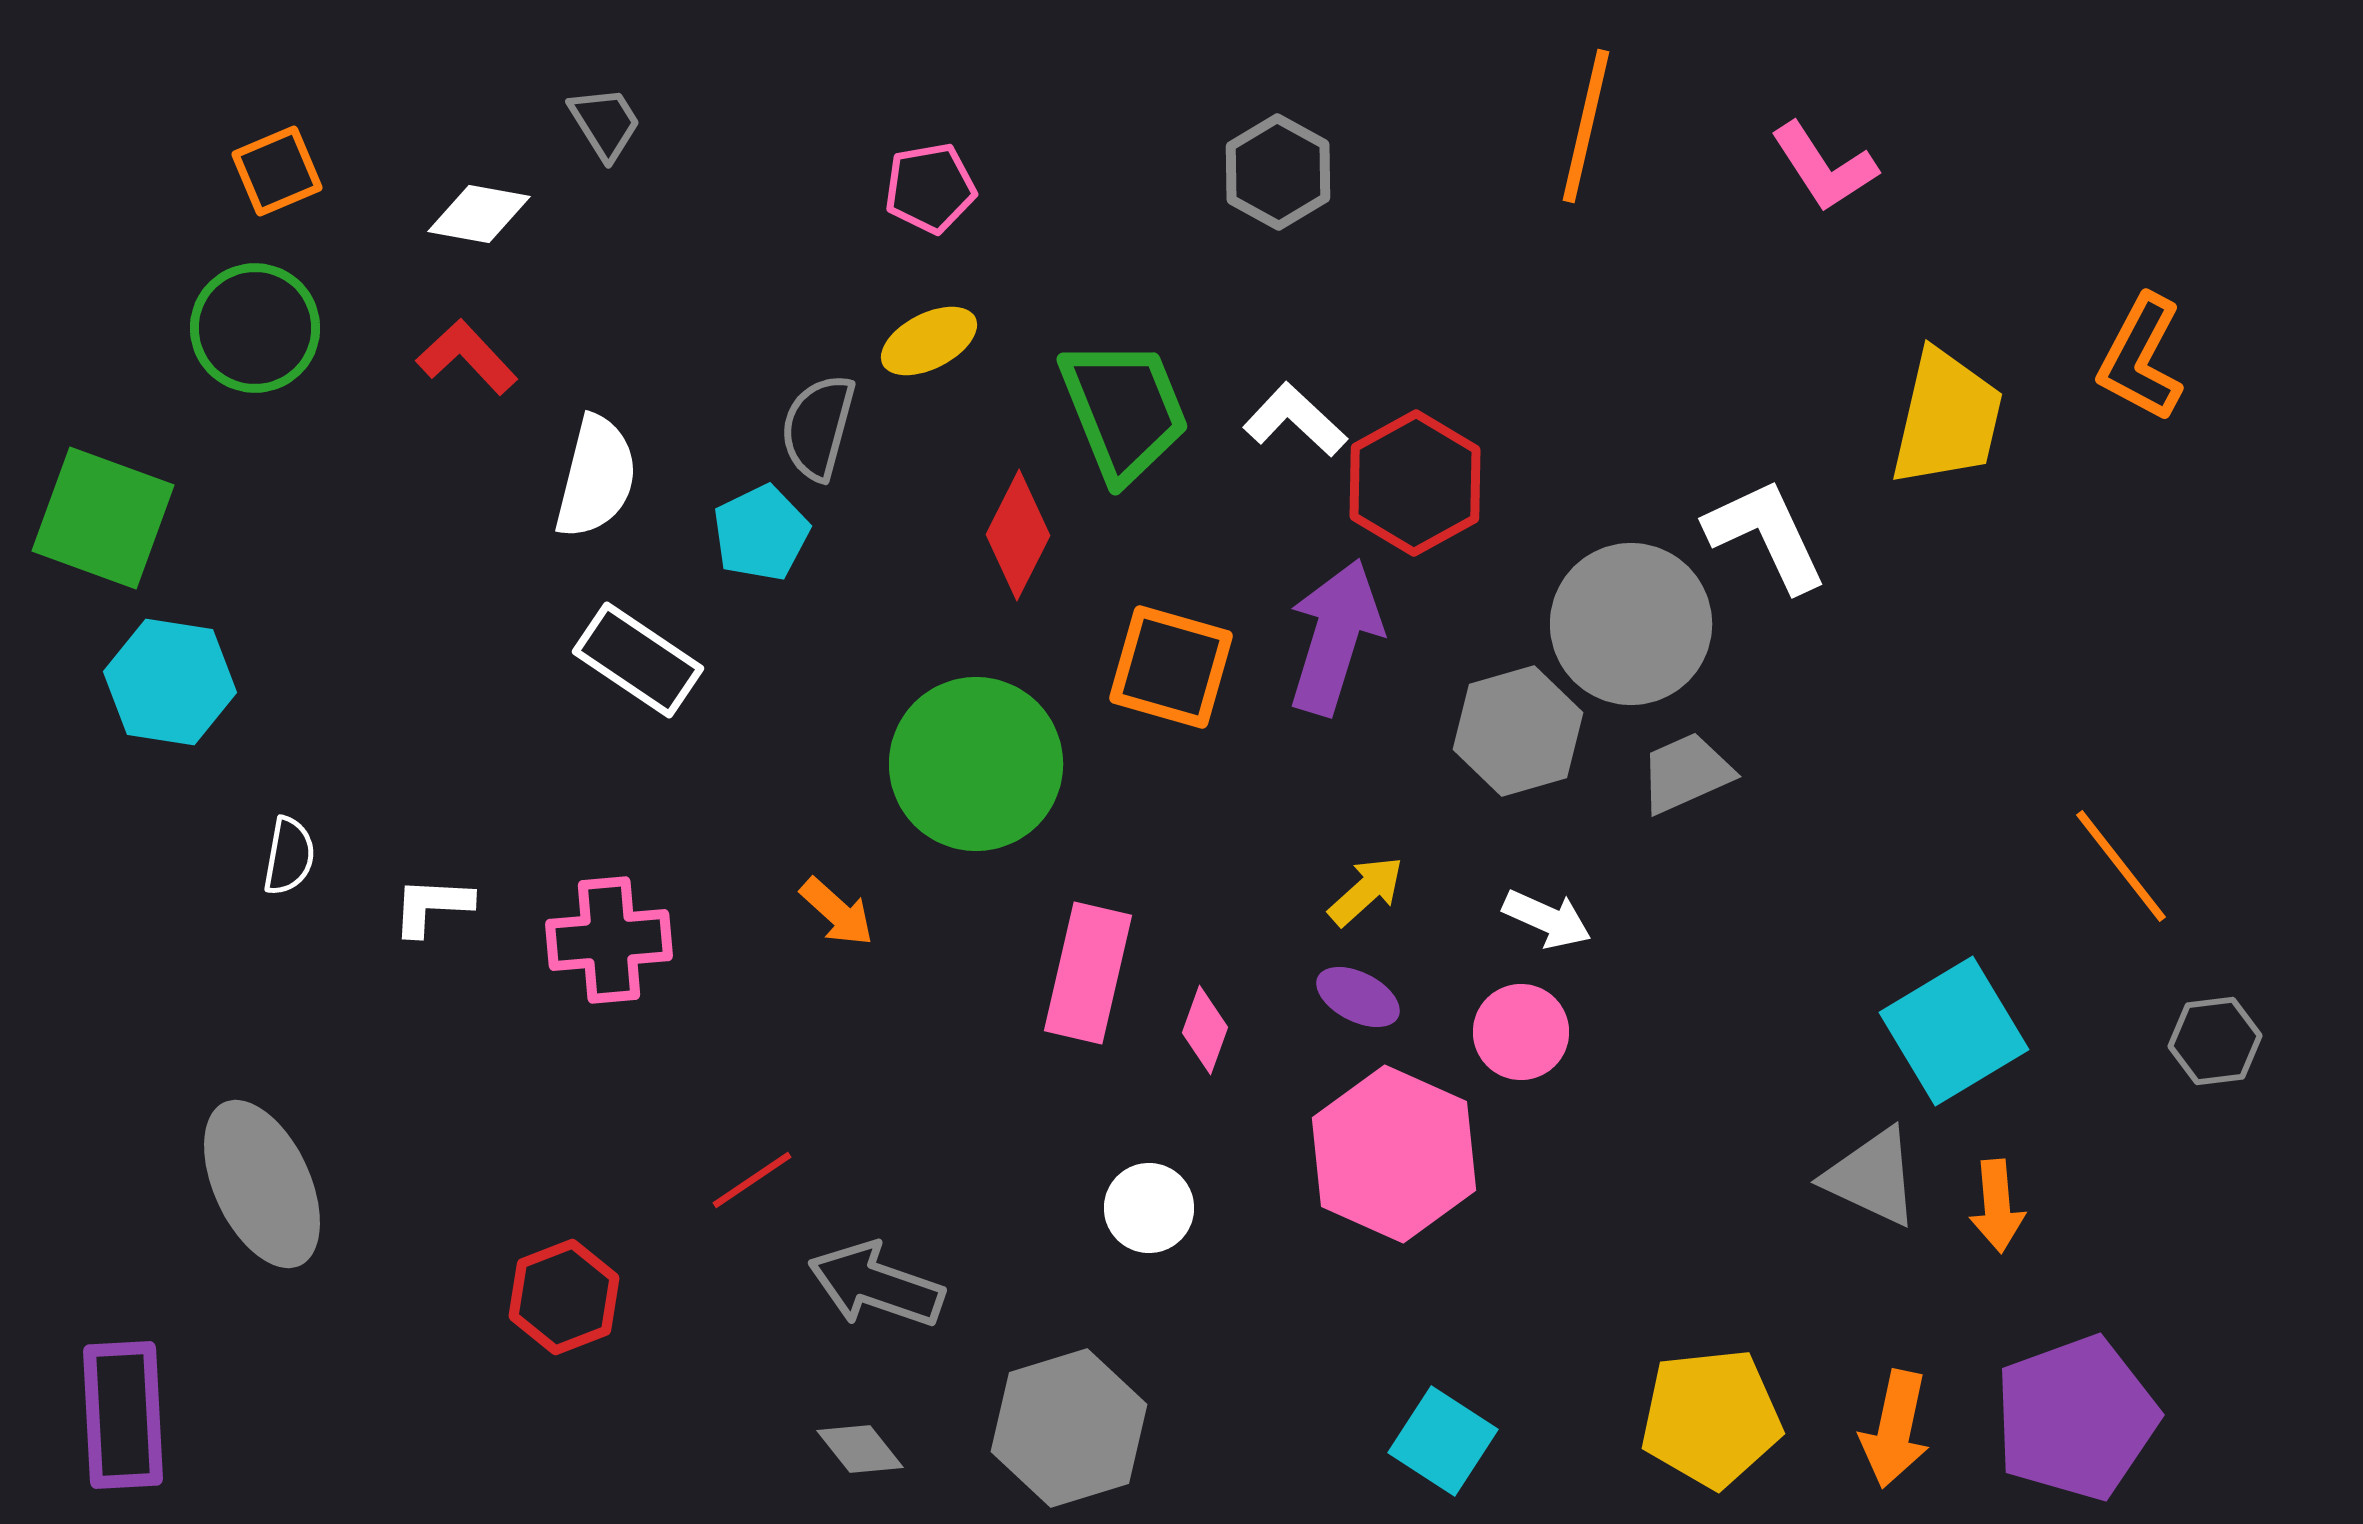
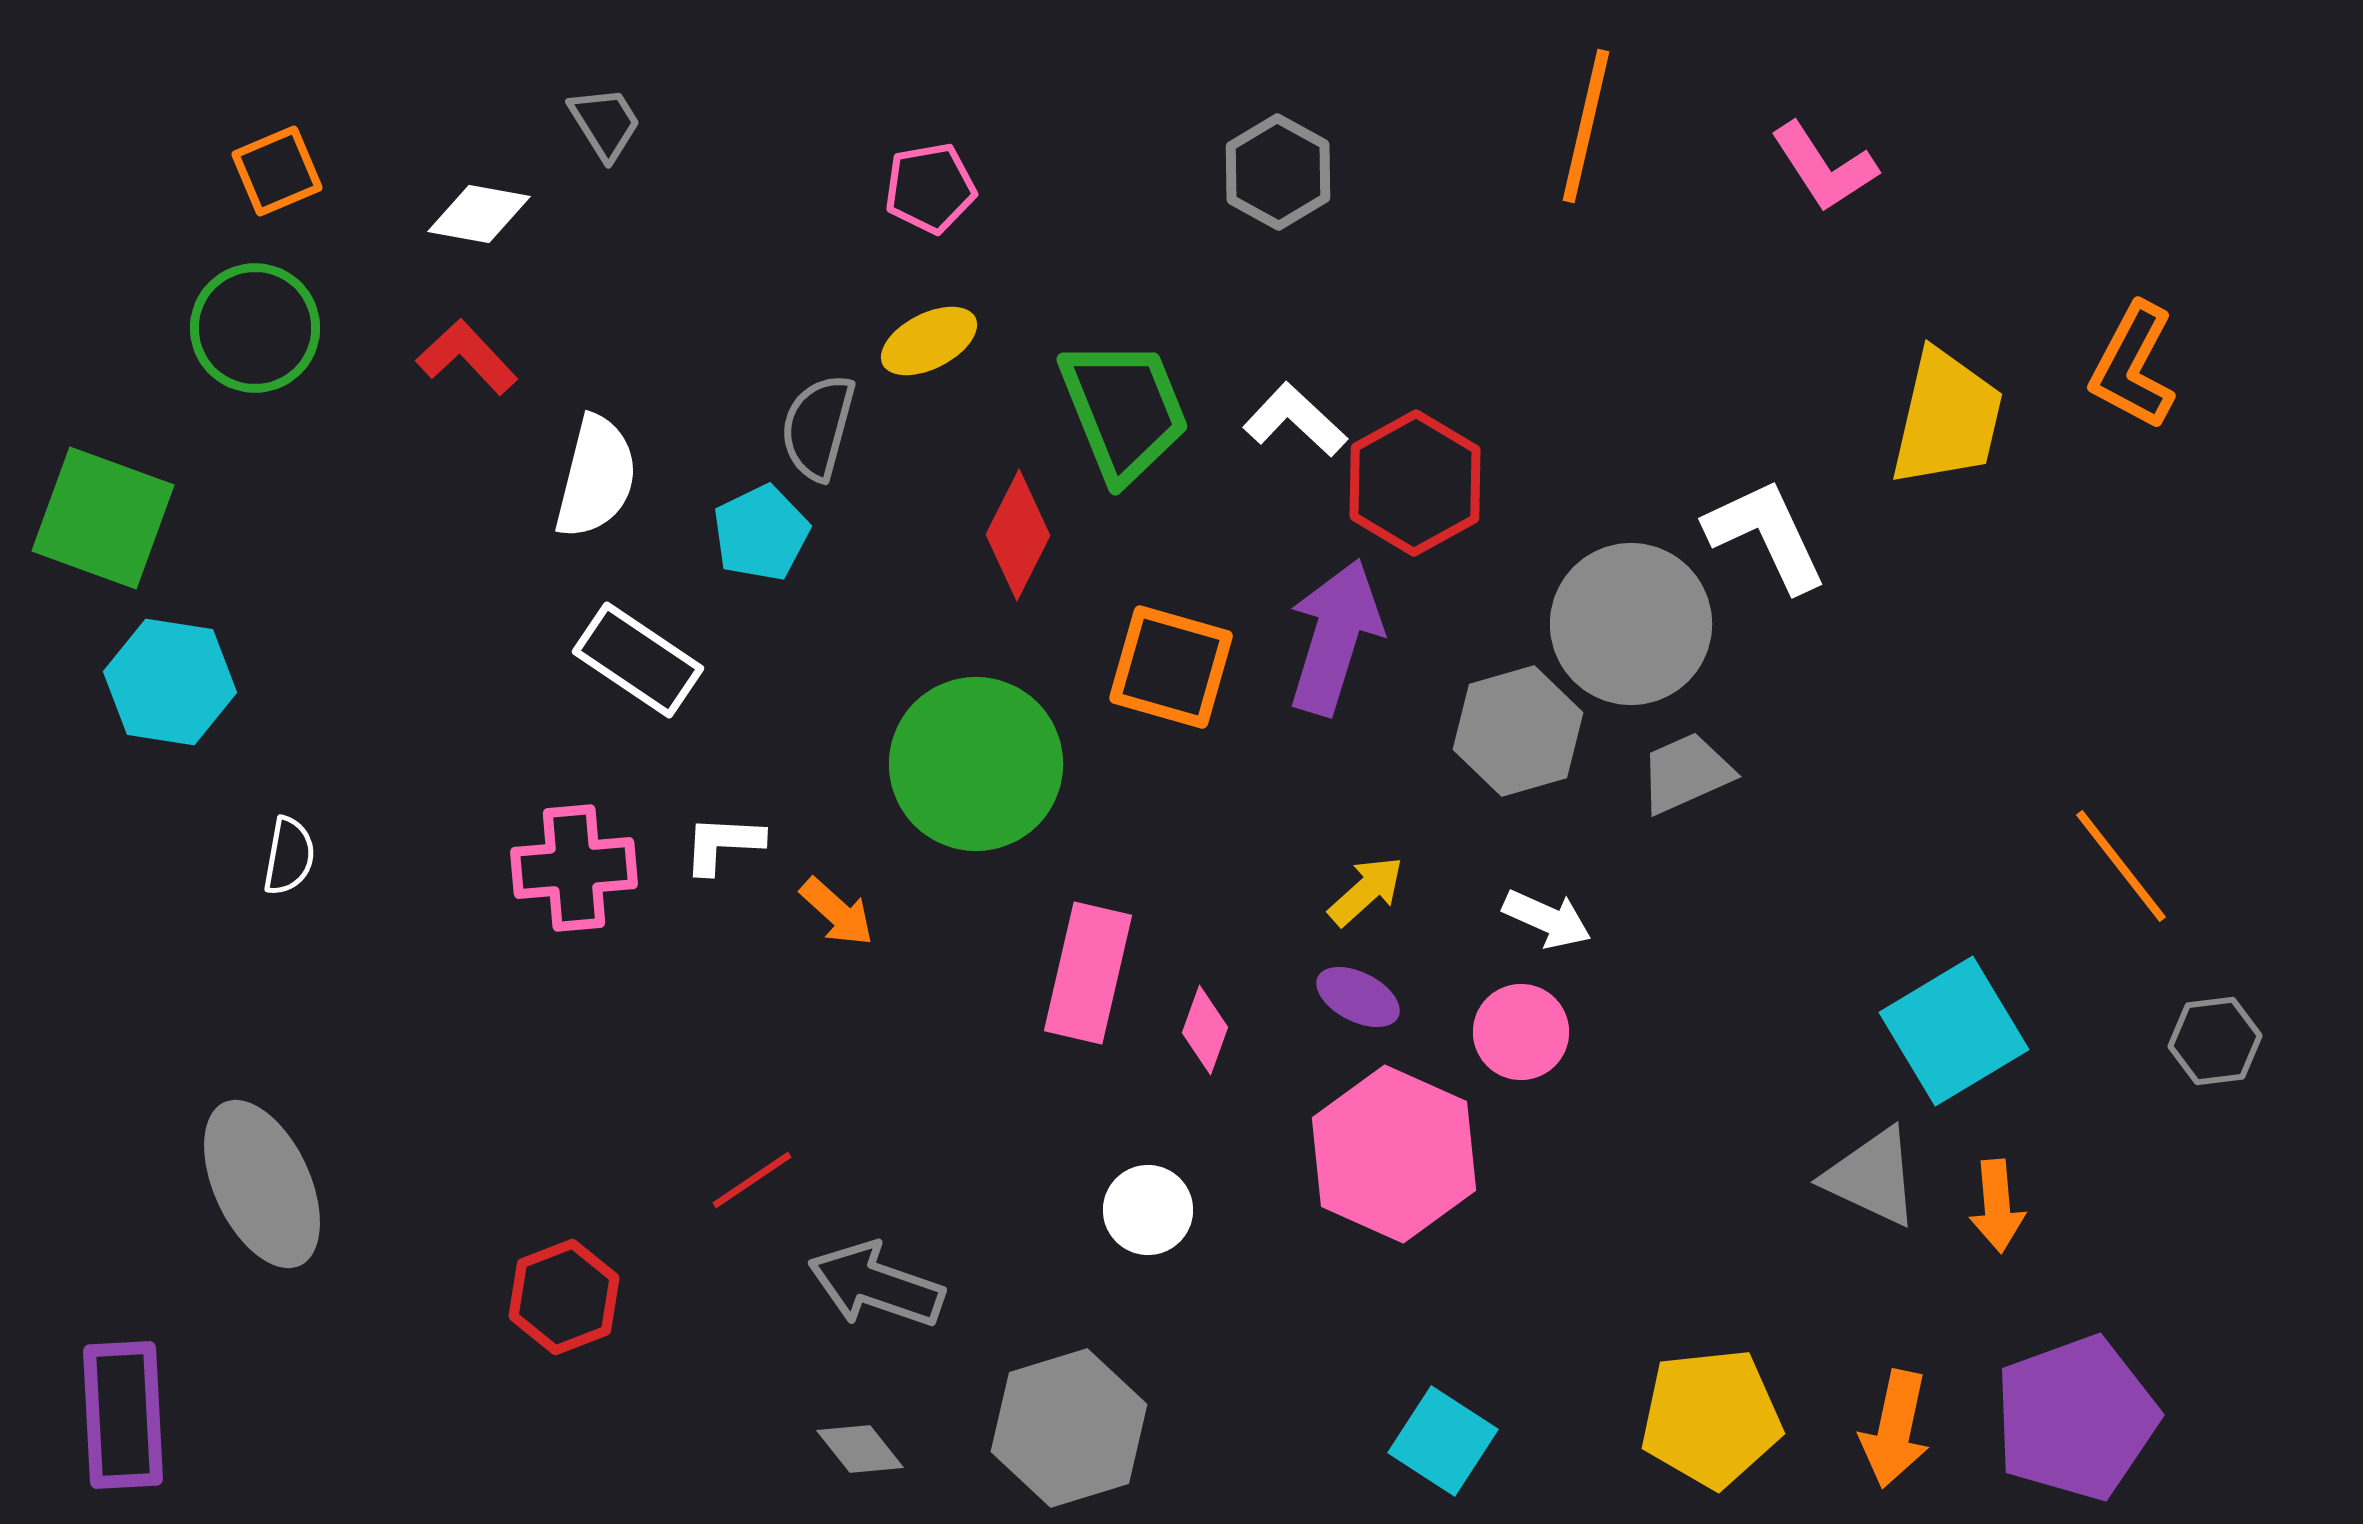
orange L-shape at (2141, 358): moved 8 px left, 8 px down
white L-shape at (432, 906): moved 291 px right, 62 px up
pink cross at (609, 940): moved 35 px left, 72 px up
white circle at (1149, 1208): moved 1 px left, 2 px down
